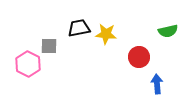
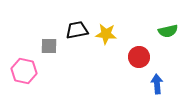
black trapezoid: moved 2 px left, 2 px down
pink hexagon: moved 4 px left, 7 px down; rotated 15 degrees counterclockwise
